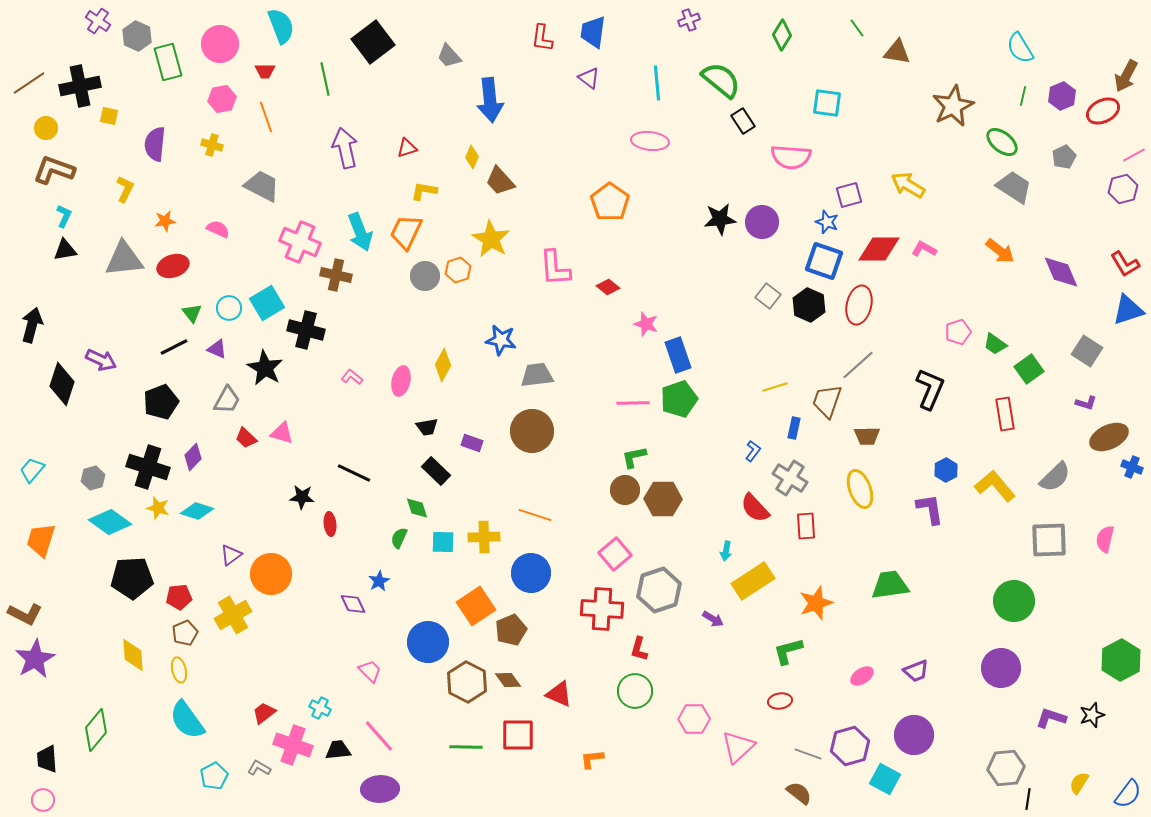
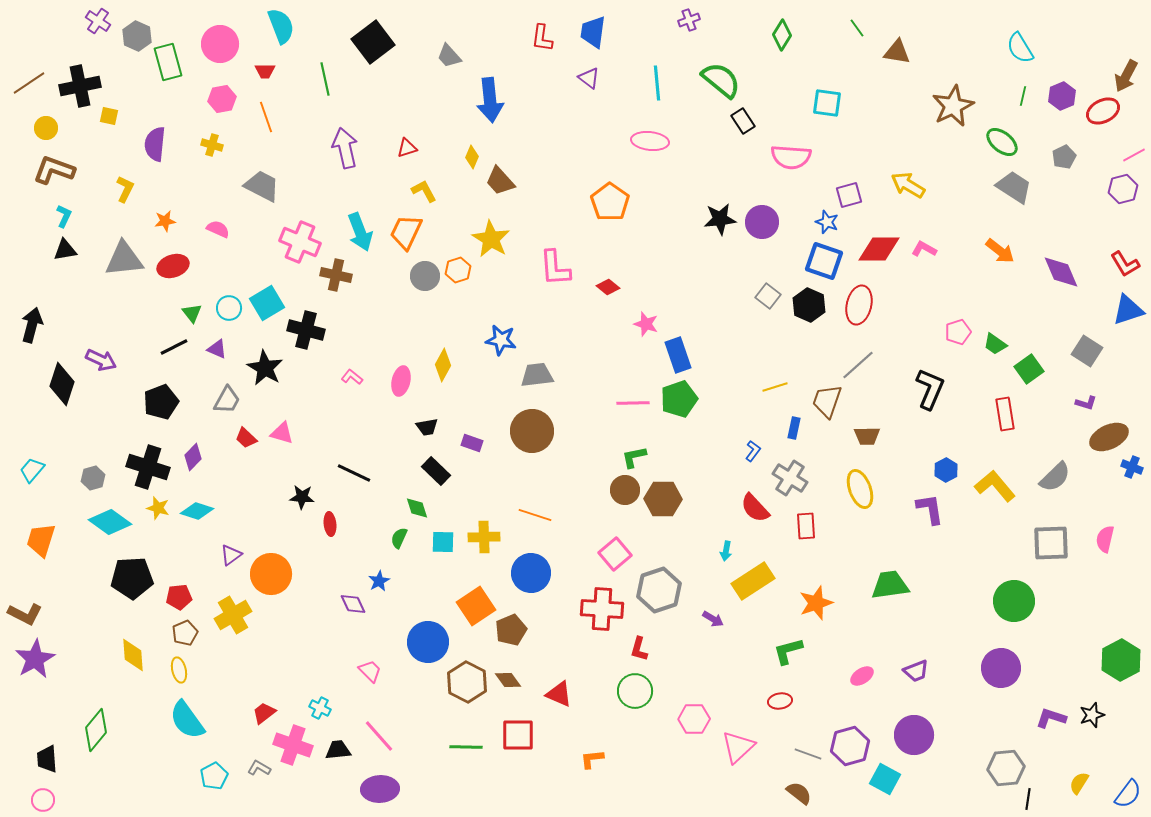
yellow L-shape at (424, 191): rotated 52 degrees clockwise
gray square at (1049, 540): moved 2 px right, 3 px down
